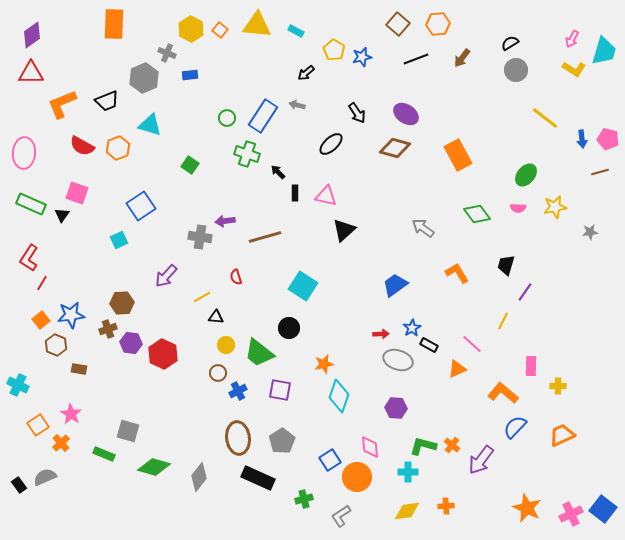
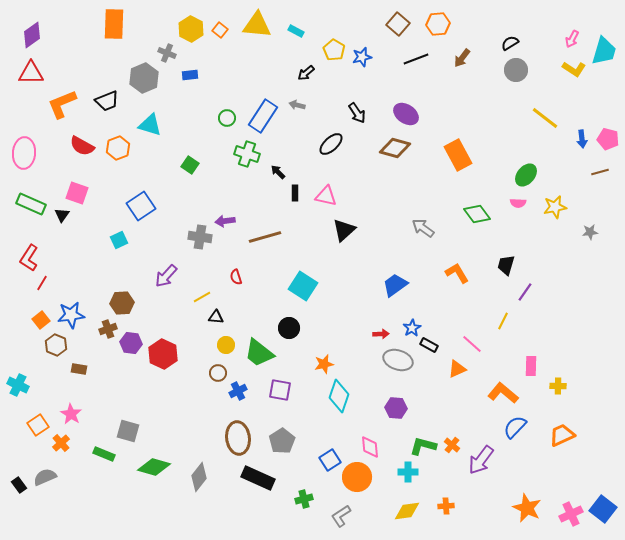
pink semicircle at (518, 208): moved 5 px up
